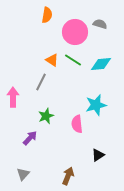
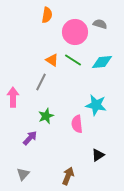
cyan diamond: moved 1 px right, 2 px up
cyan star: rotated 25 degrees clockwise
